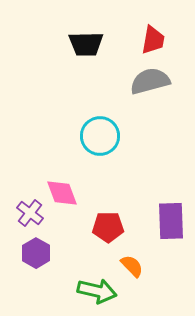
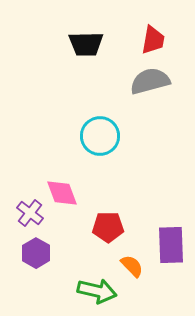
purple rectangle: moved 24 px down
